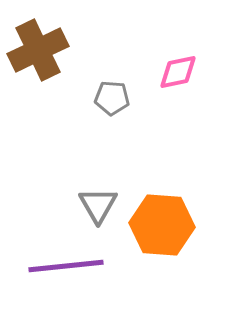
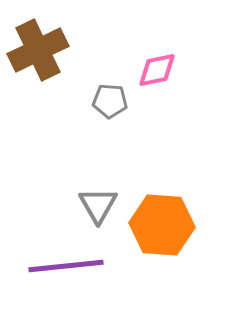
pink diamond: moved 21 px left, 2 px up
gray pentagon: moved 2 px left, 3 px down
